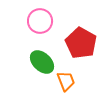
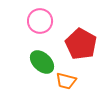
red pentagon: moved 1 px down
orange trapezoid: rotated 125 degrees clockwise
